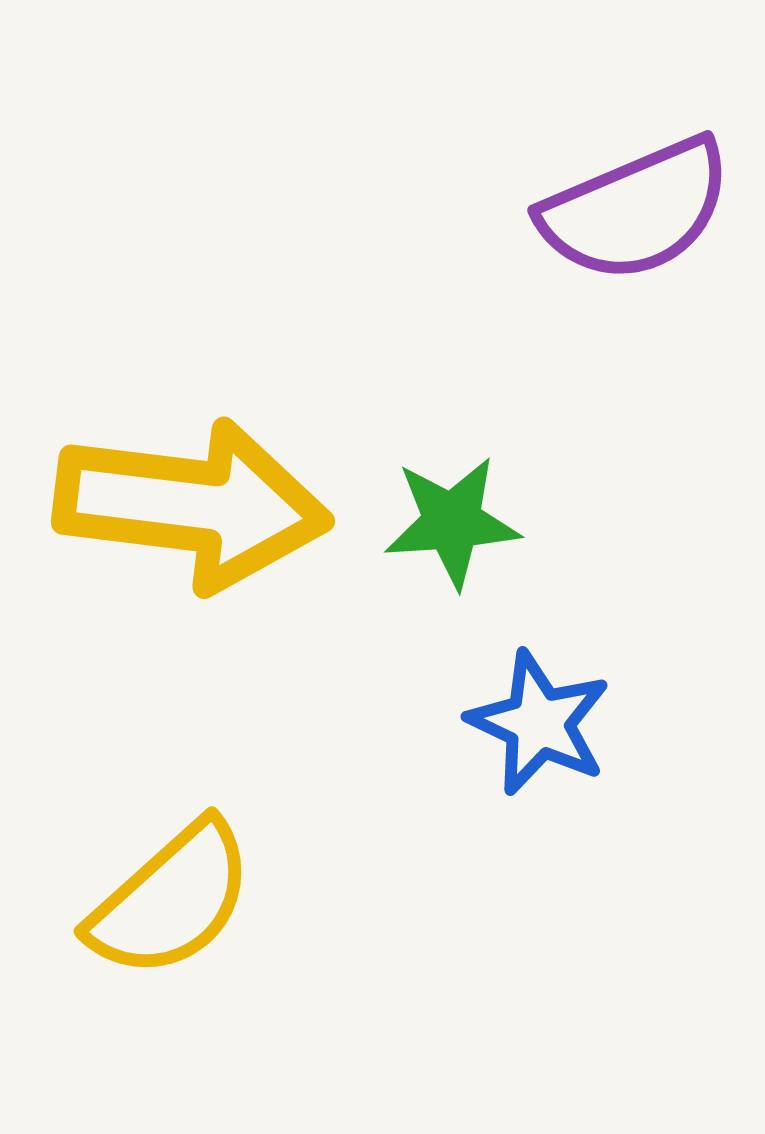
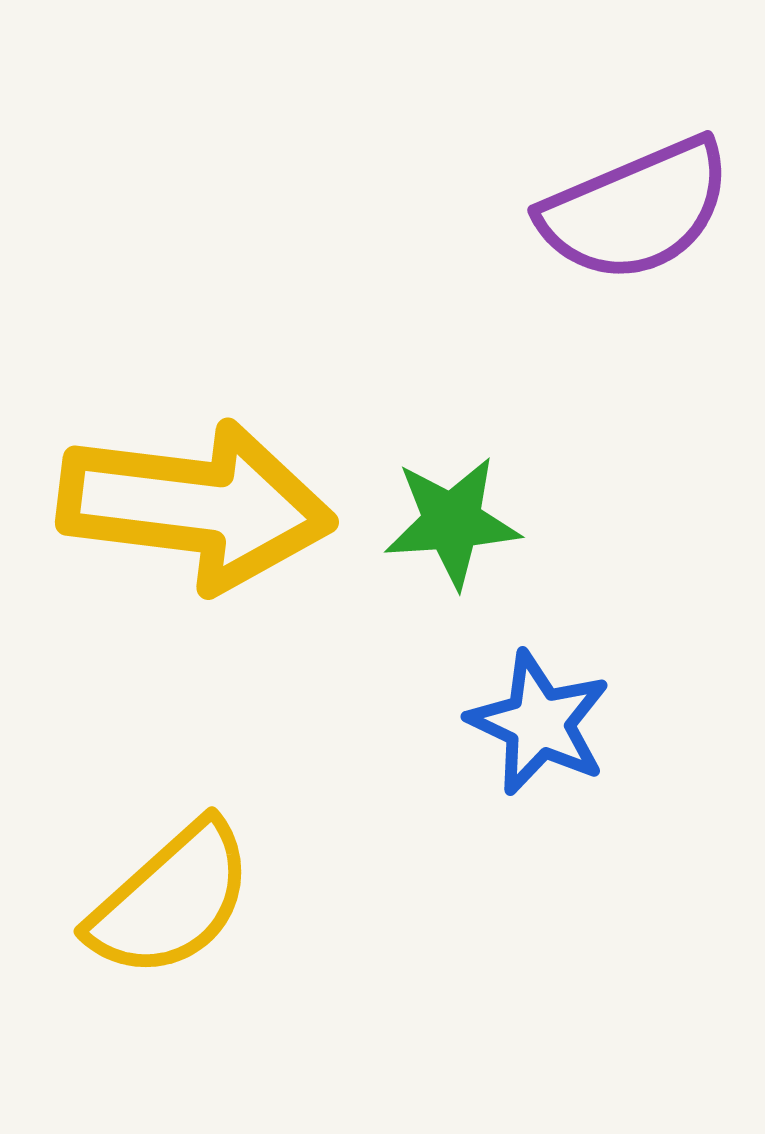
yellow arrow: moved 4 px right, 1 px down
